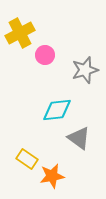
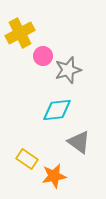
pink circle: moved 2 px left, 1 px down
gray star: moved 17 px left
gray triangle: moved 4 px down
orange star: moved 2 px right
